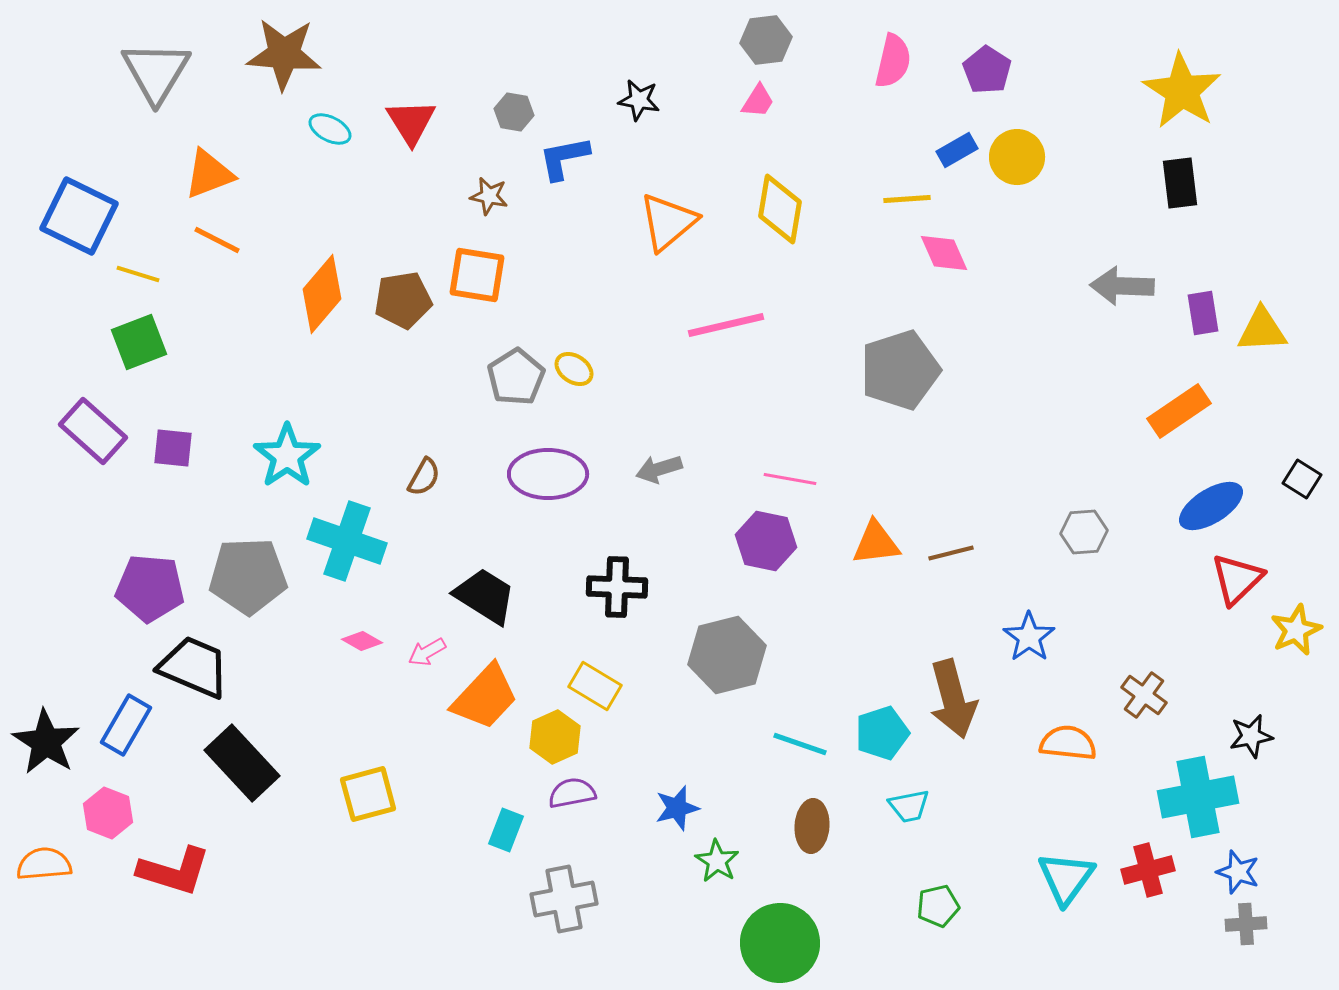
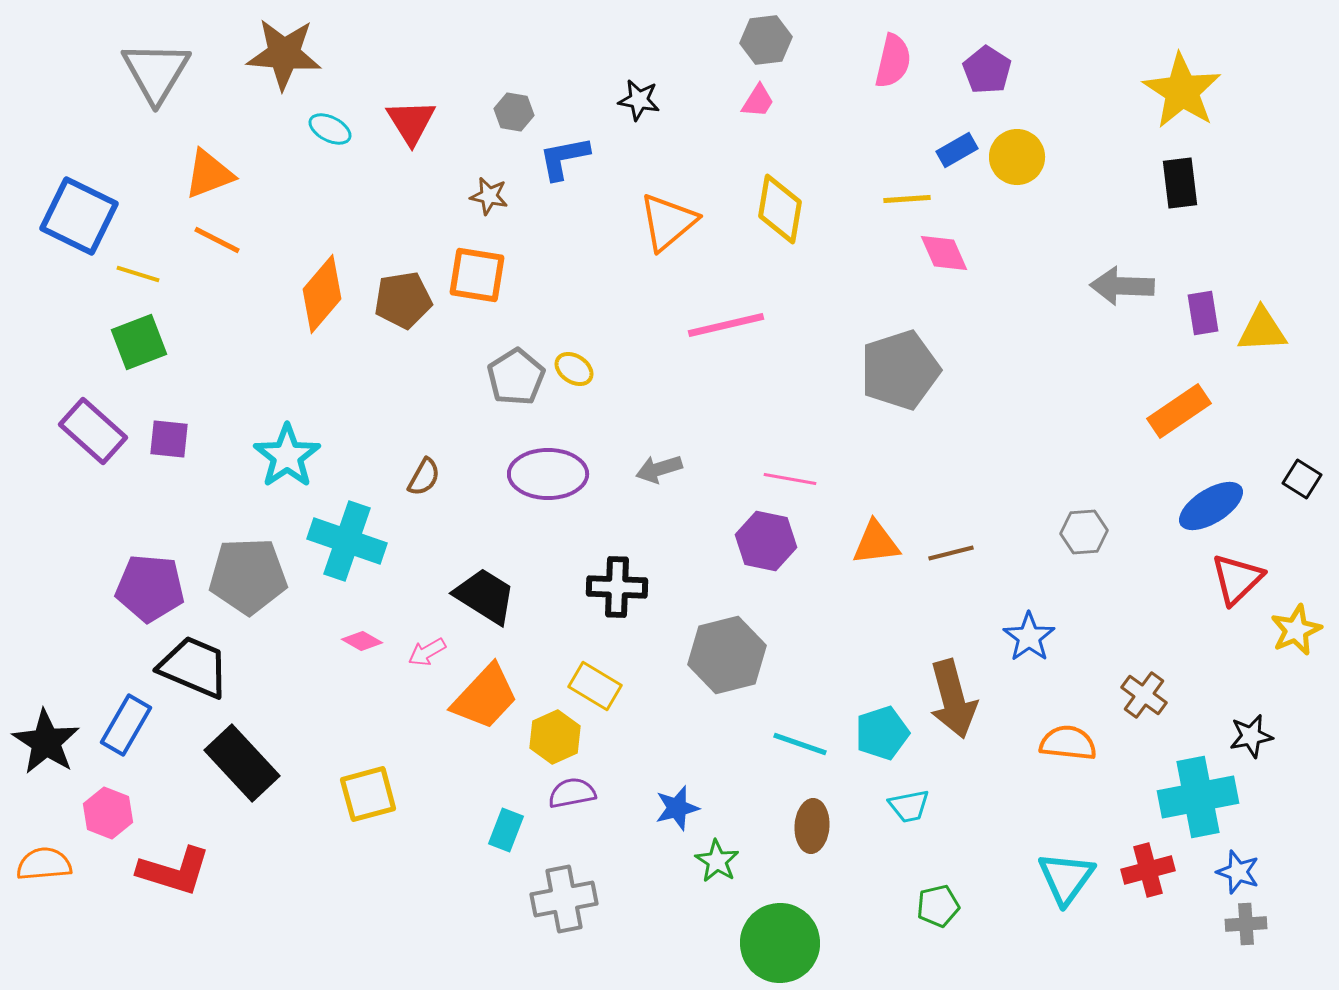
purple square at (173, 448): moved 4 px left, 9 px up
